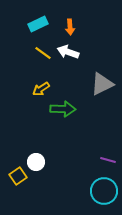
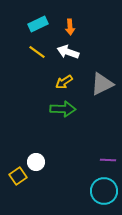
yellow line: moved 6 px left, 1 px up
yellow arrow: moved 23 px right, 7 px up
purple line: rotated 14 degrees counterclockwise
